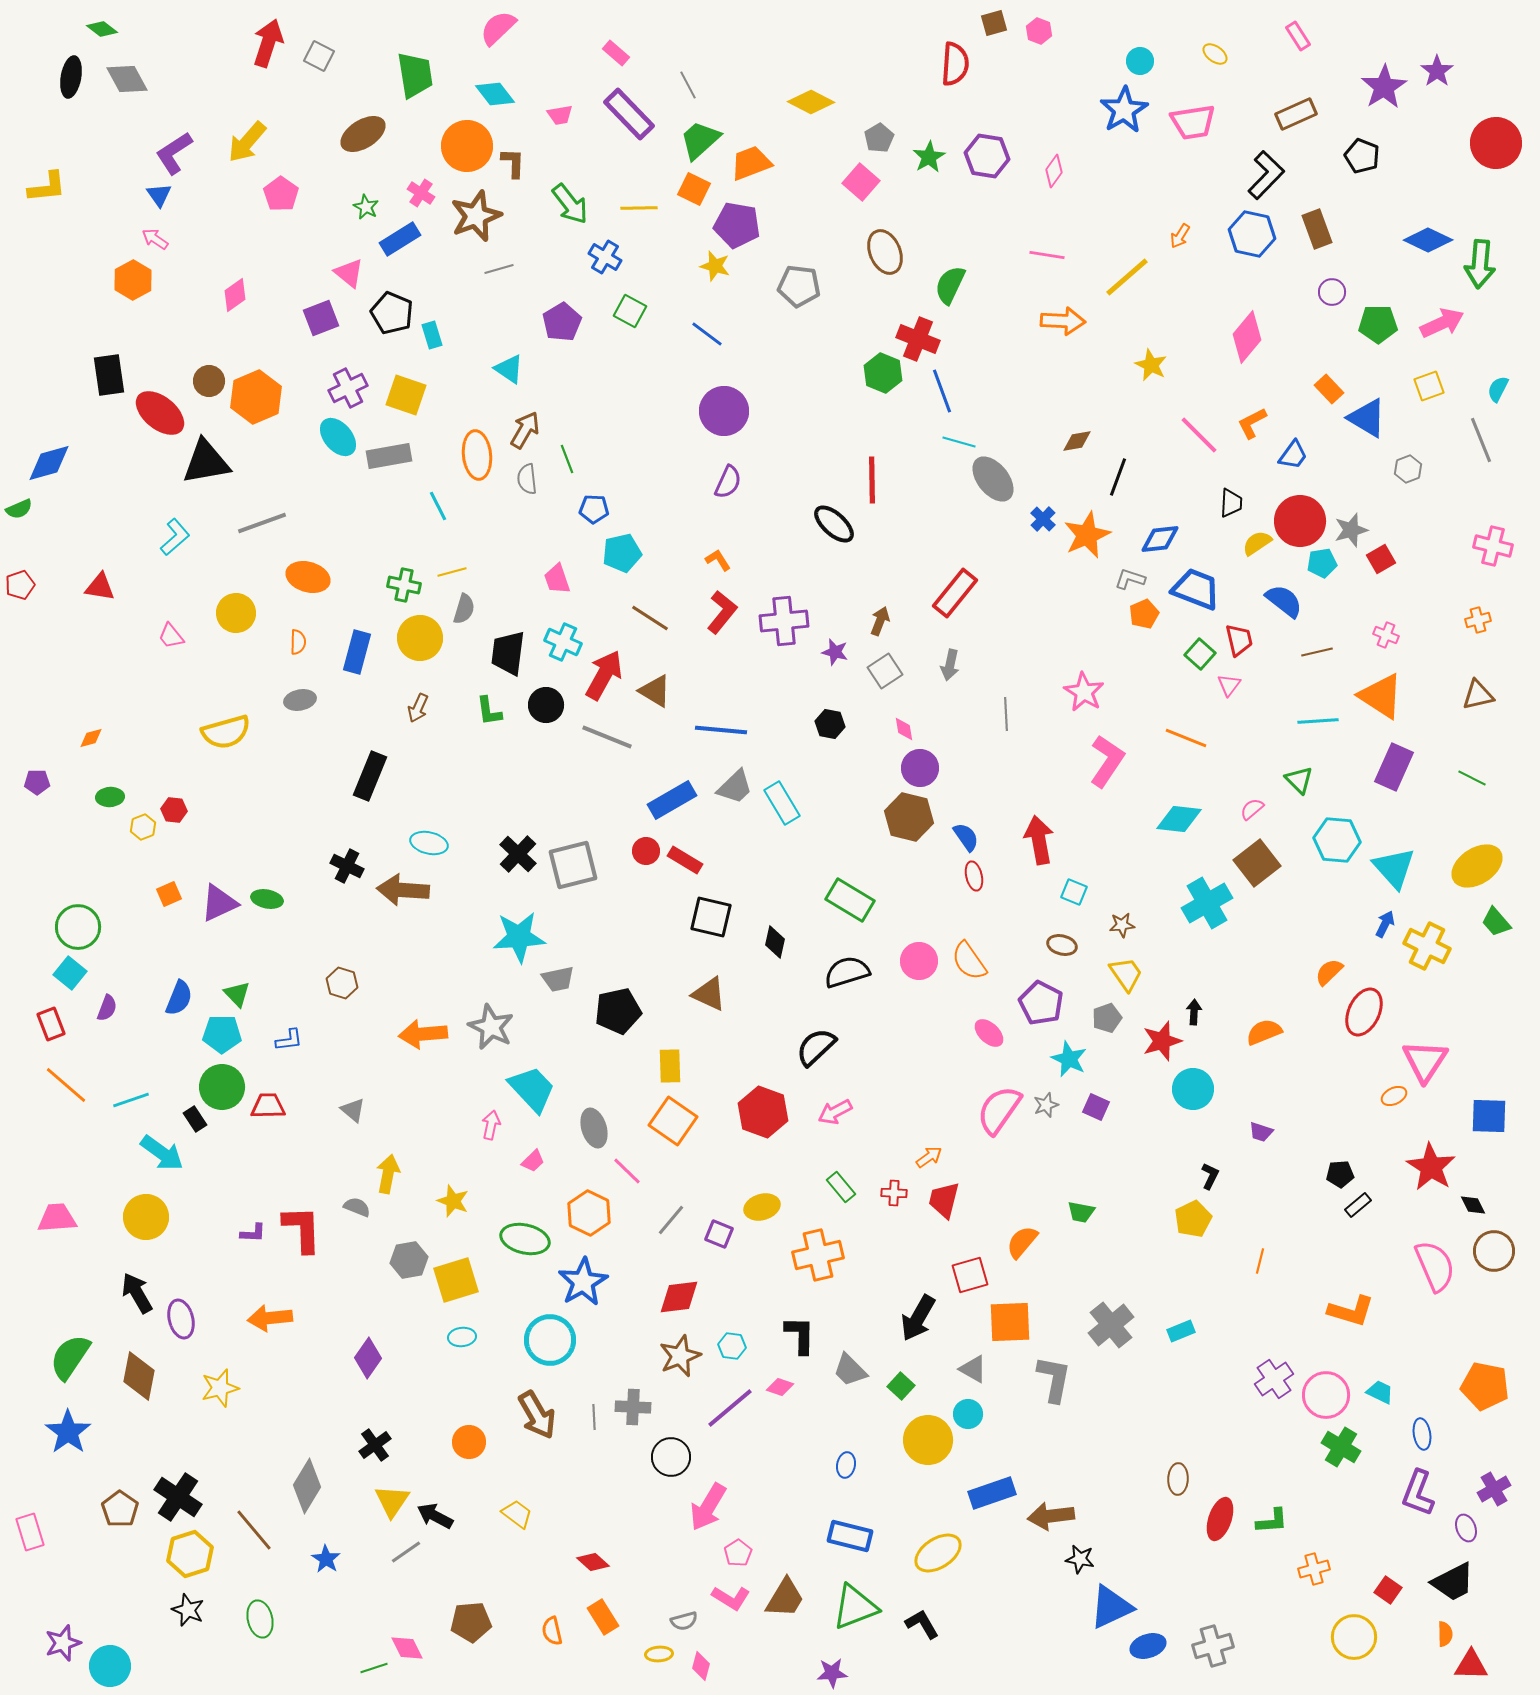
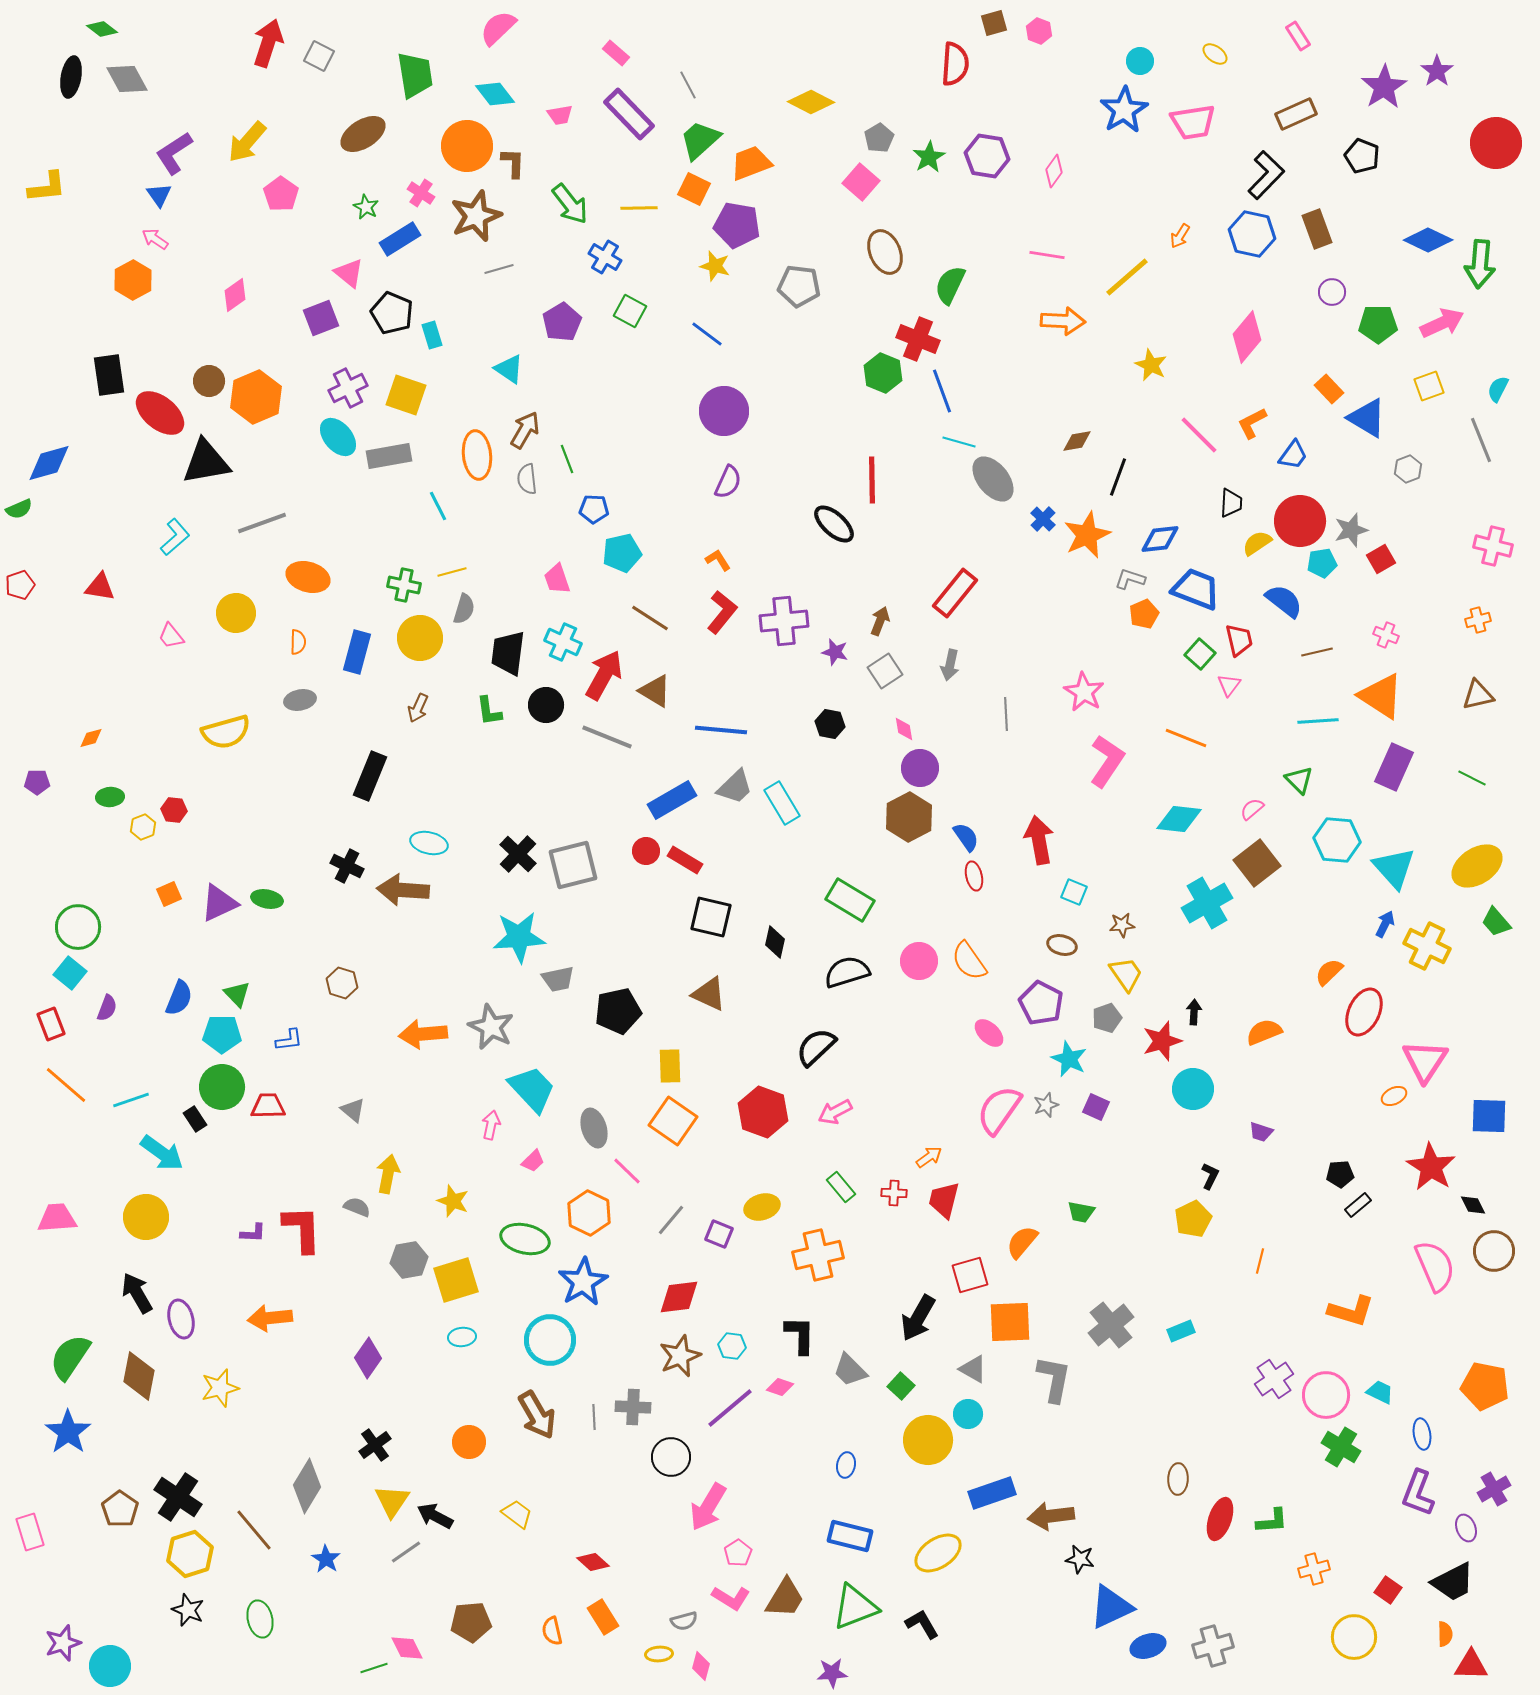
brown hexagon at (909, 817): rotated 18 degrees clockwise
